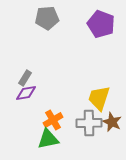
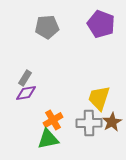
gray pentagon: moved 9 px down
brown star: rotated 18 degrees clockwise
